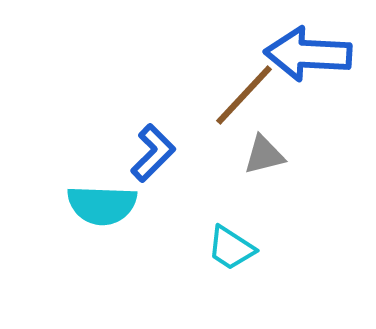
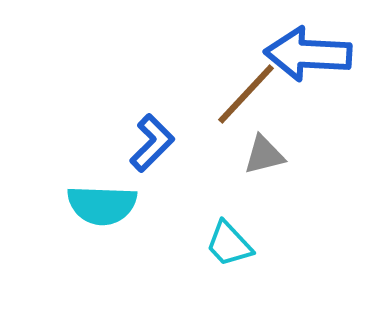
brown line: moved 2 px right, 1 px up
blue L-shape: moved 1 px left, 10 px up
cyan trapezoid: moved 2 px left, 4 px up; rotated 14 degrees clockwise
